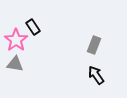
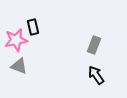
black rectangle: rotated 21 degrees clockwise
pink star: rotated 25 degrees clockwise
gray triangle: moved 4 px right, 2 px down; rotated 12 degrees clockwise
